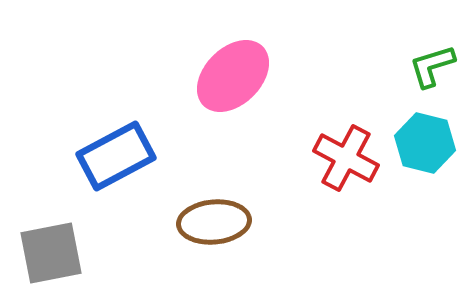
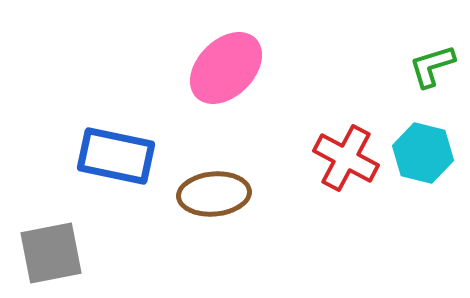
pink ellipse: moved 7 px left, 8 px up
cyan hexagon: moved 2 px left, 10 px down
blue rectangle: rotated 40 degrees clockwise
brown ellipse: moved 28 px up
